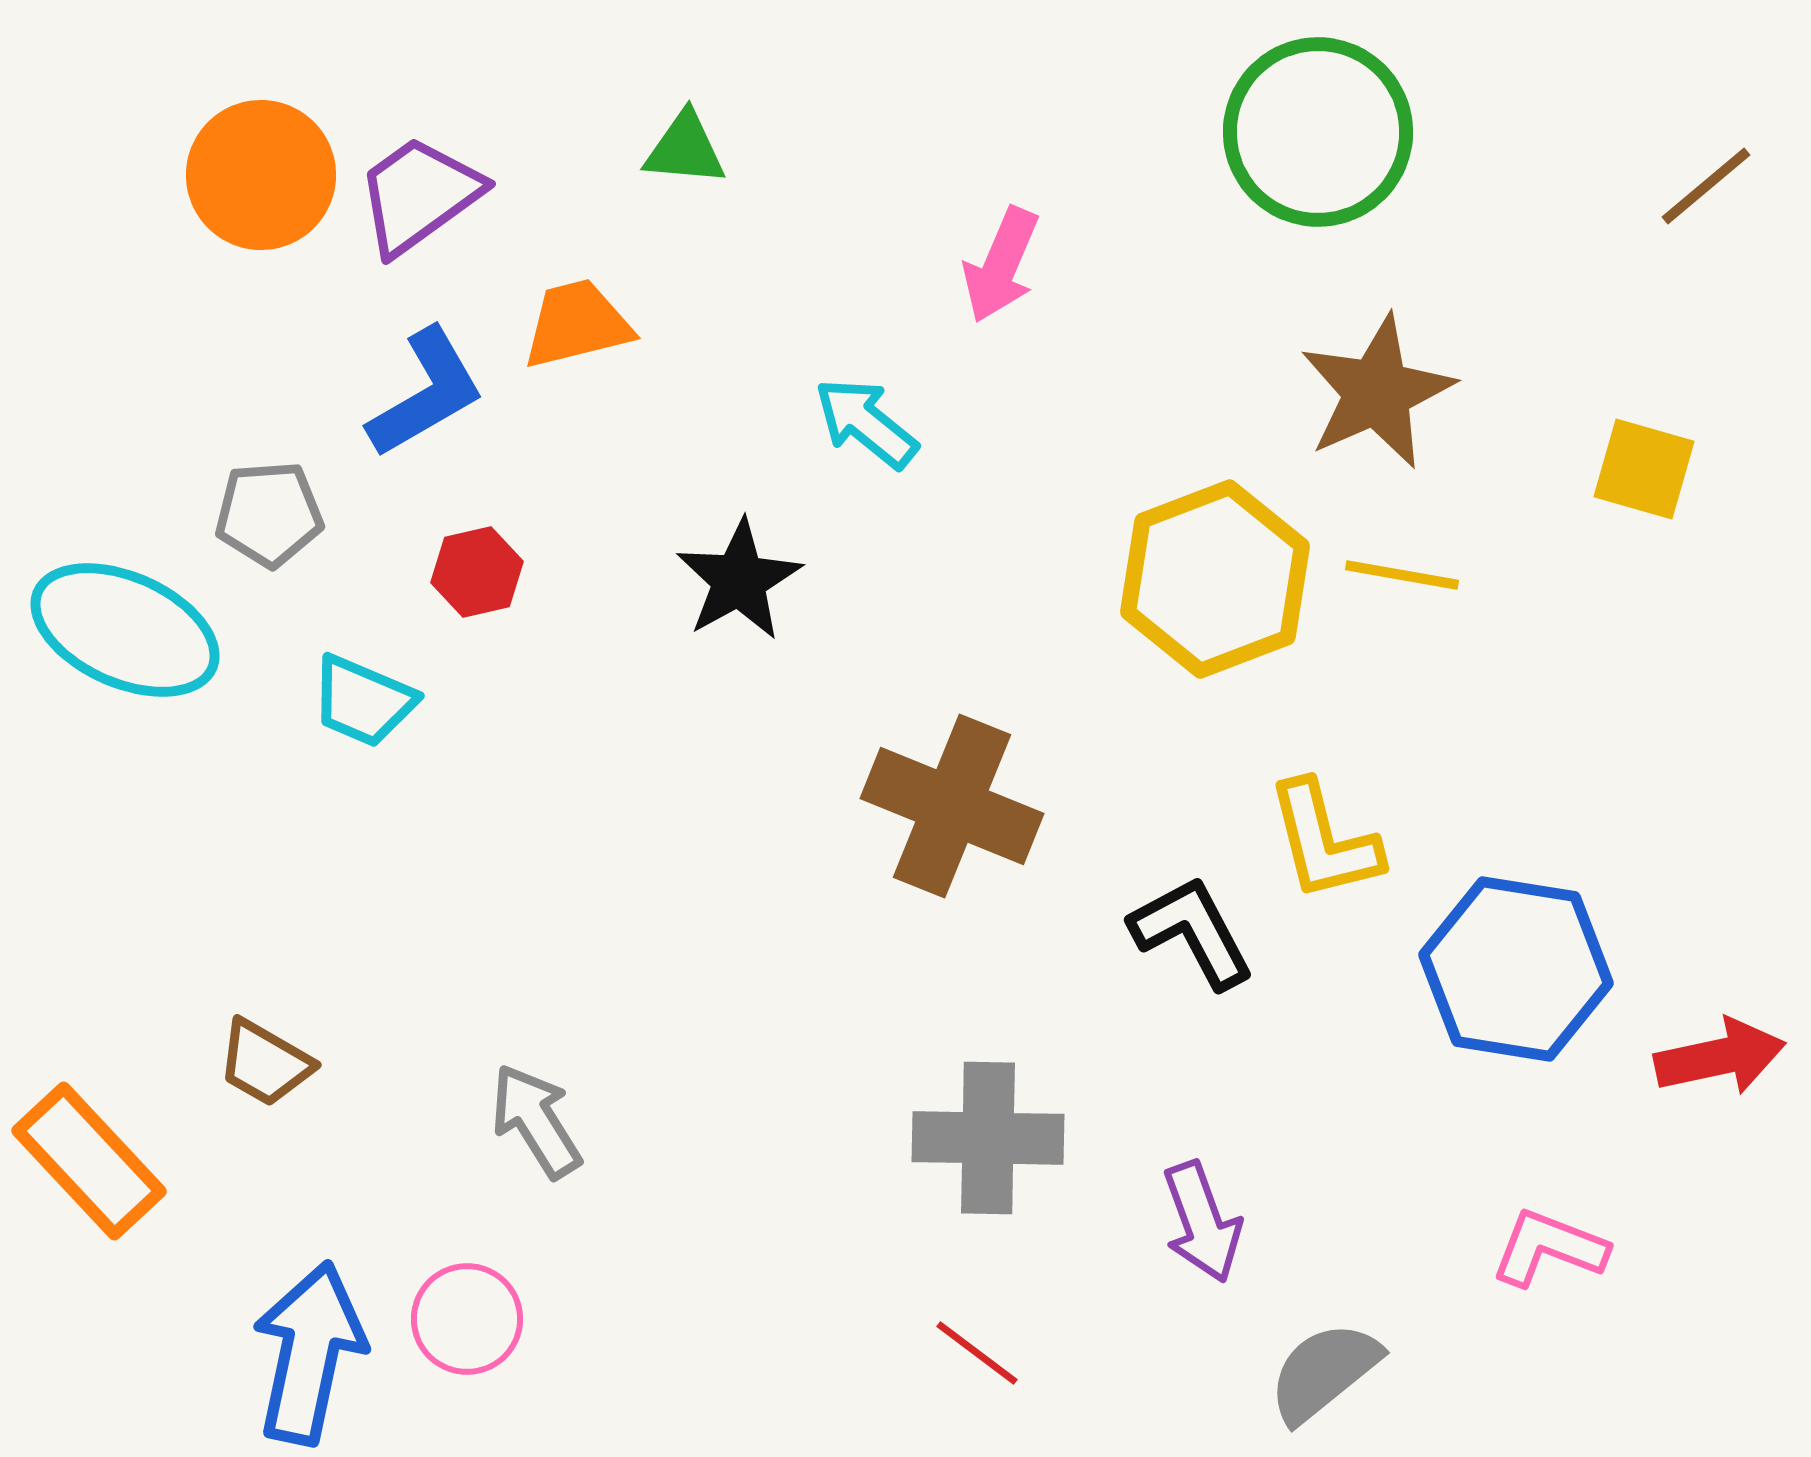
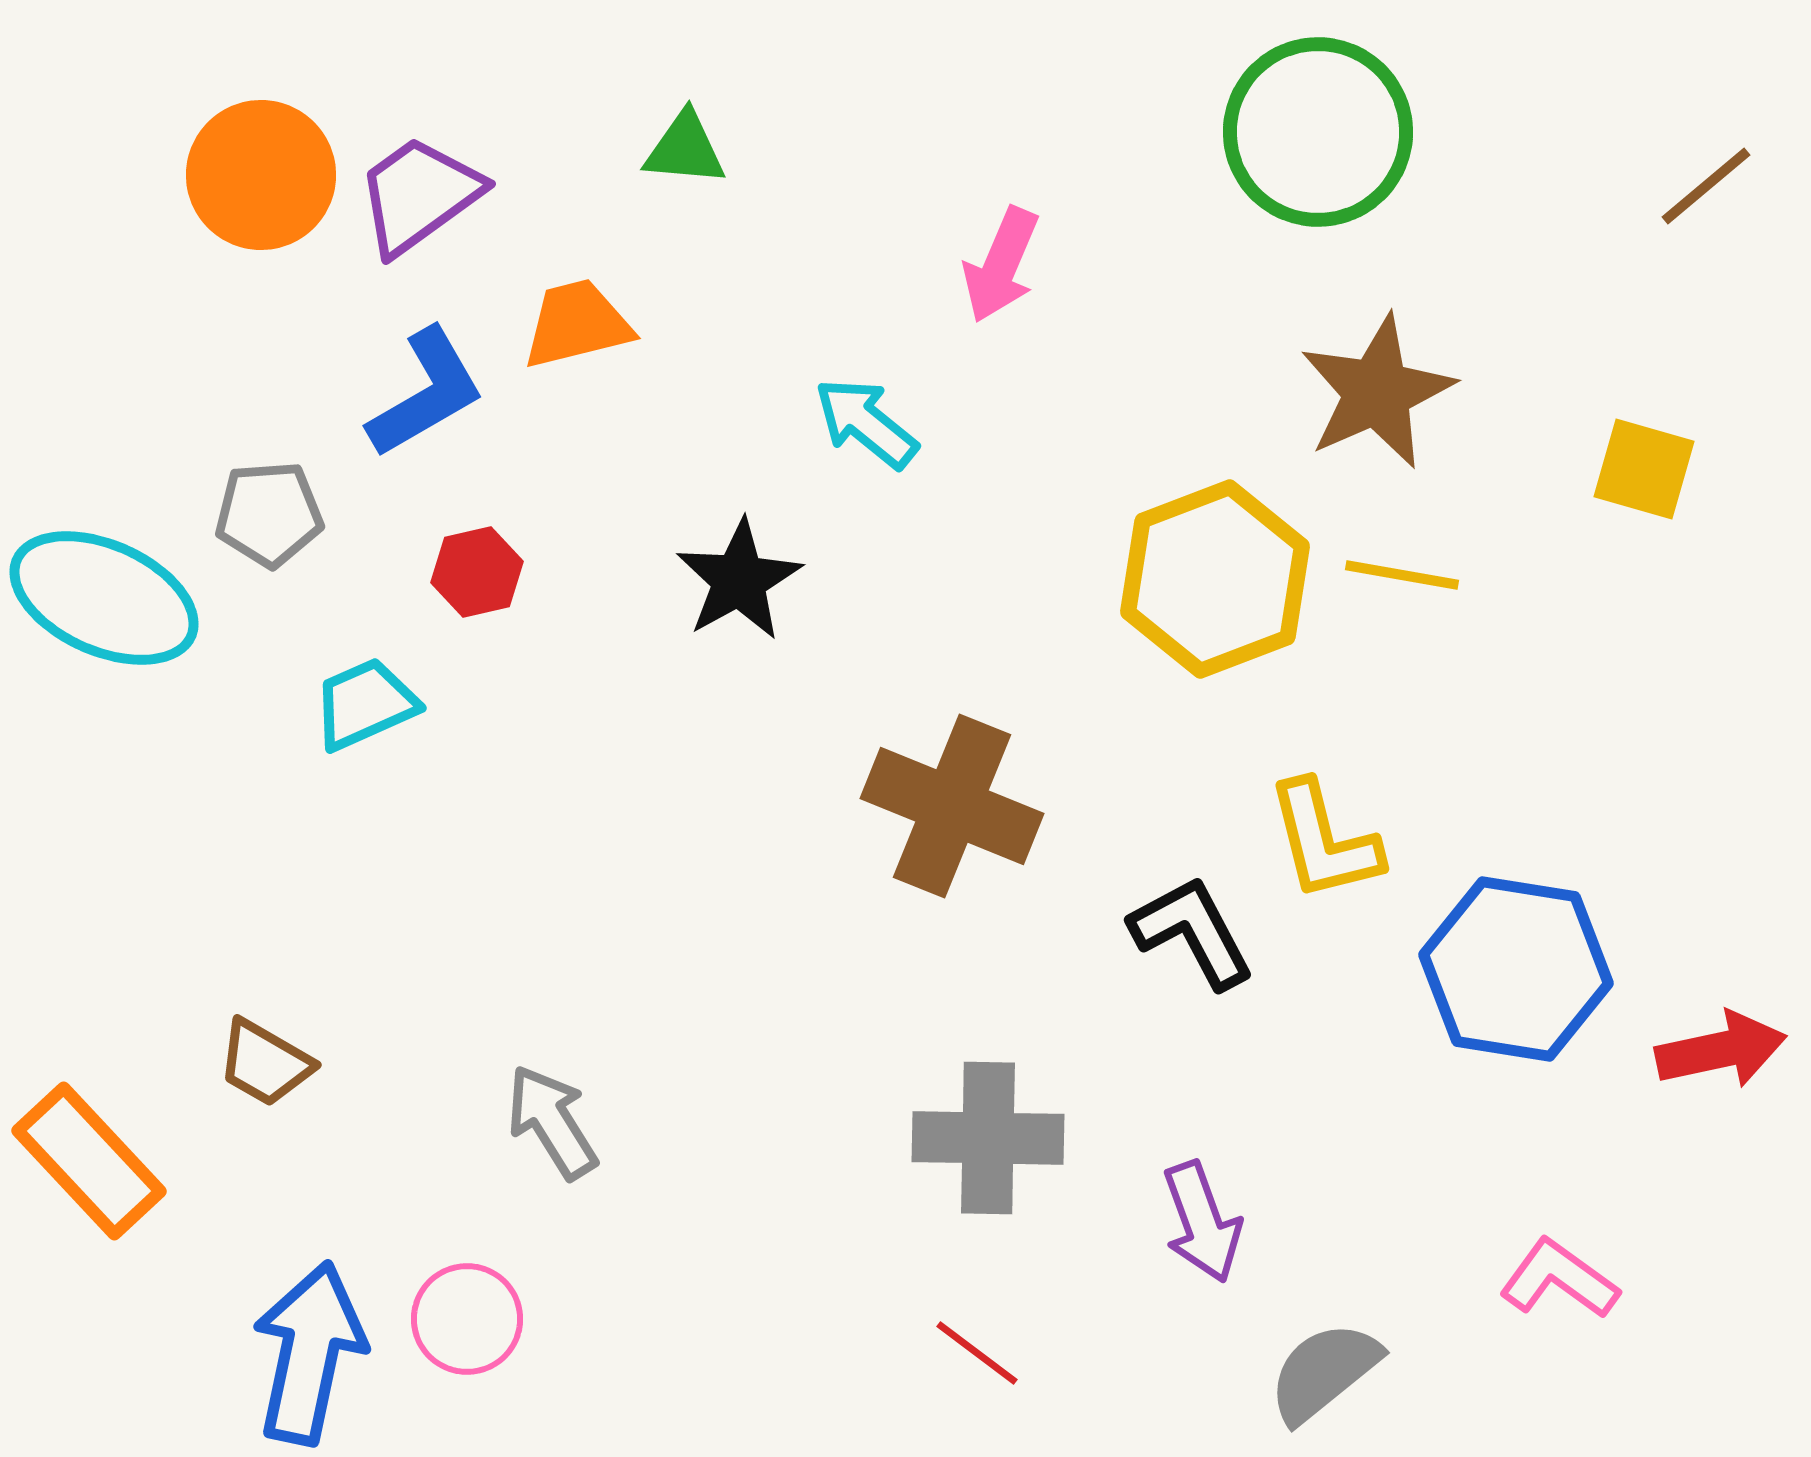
cyan ellipse: moved 21 px left, 32 px up
cyan trapezoid: moved 2 px right, 3 px down; rotated 133 degrees clockwise
red arrow: moved 1 px right, 7 px up
gray arrow: moved 16 px right, 1 px down
pink L-shape: moved 10 px right, 31 px down; rotated 15 degrees clockwise
